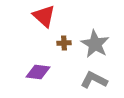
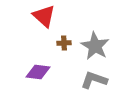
gray star: moved 2 px down
gray L-shape: rotated 8 degrees counterclockwise
